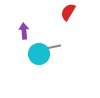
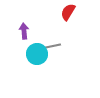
gray line: moved 1 px up
cyan circle: moved 2 px left
